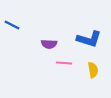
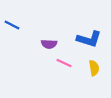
pink line: rotated 21 degrees clockwise
yellow semicircle: moved 1 px right, 2 px up
